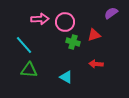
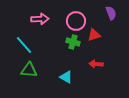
purple semicircle: rotated 104 degrees clockwise
pink circle: moved 11 px right, 1 px up
